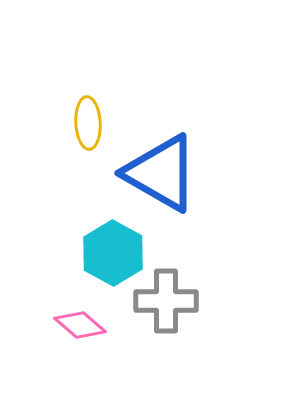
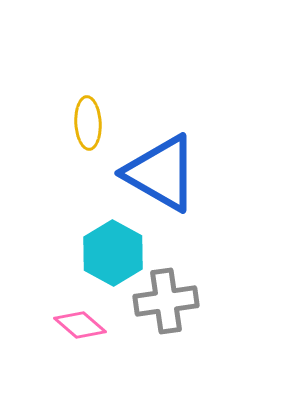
gray cross: rotated 8 degrees counterclockwise
